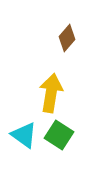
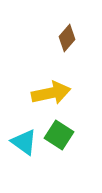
yellow arrow: rotated 69 degrees clockwise
cyan triangle: moved 7 px down
